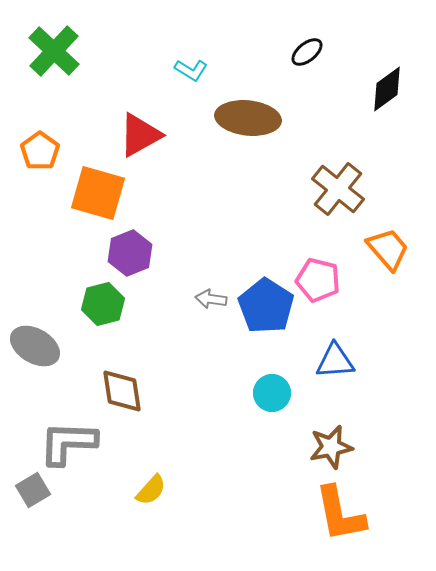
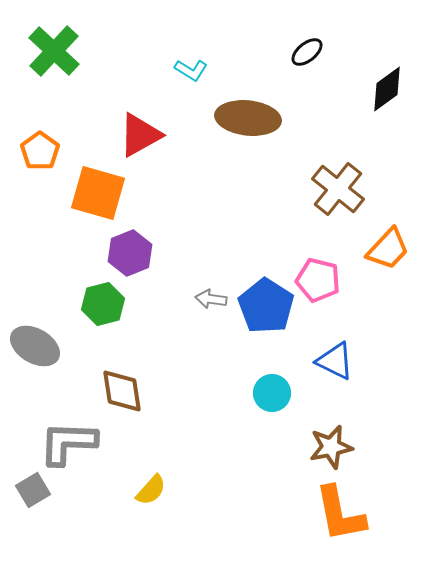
orange trapezoid: rotated 84 degrees clockwise
blue triangle: rotated 30 degrees clockwise
